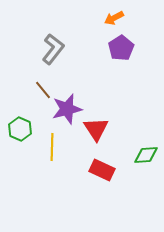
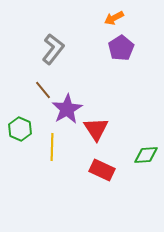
purple star: rotated 16 degrees counterclockwise
